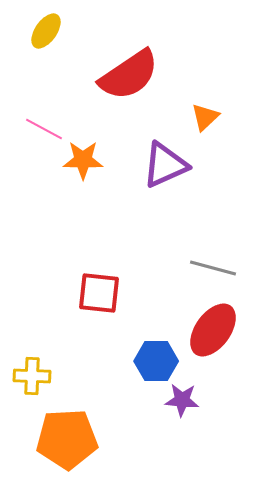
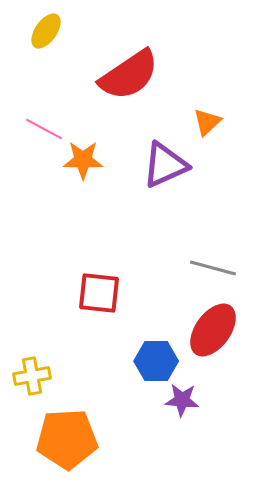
orange triangle: moved 2 px right, 5 px down
yellow cross: rotated 12 degrees counterclockwise
